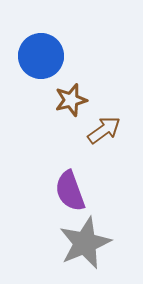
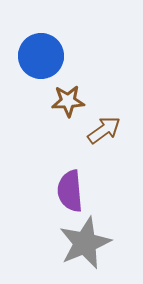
brown star: moved 3 px left, 1 px down; rotated 12 degrees clockwise
purple semicircle: rotated 15 degrees clockwise
